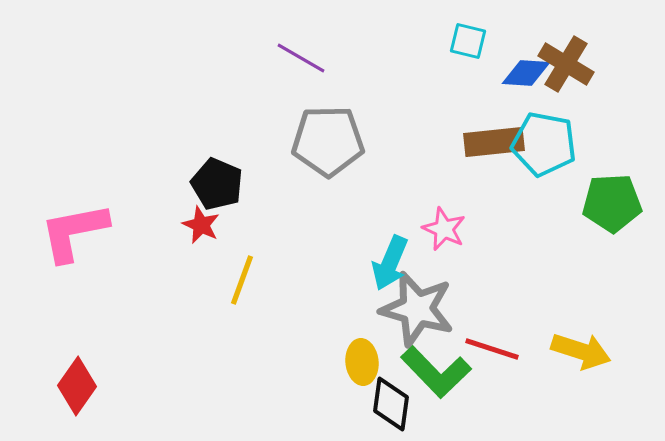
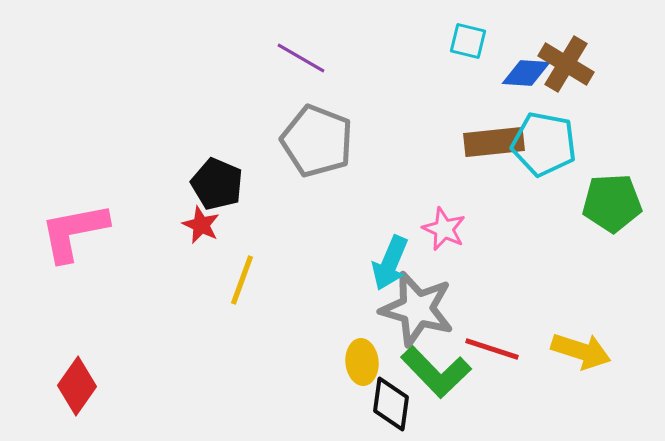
gray pentagon: moved 11 px left; rotated 22 degrees clockwise
